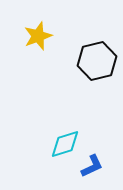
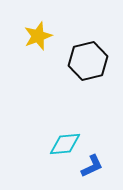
black hexagon: moved 9 px left
cyan diamond: rotated 12 degrees clockwise
